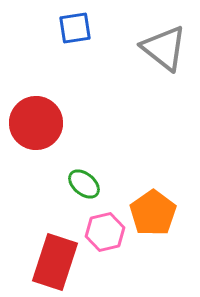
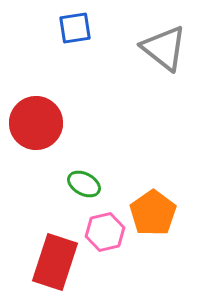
green ellipse: rotated 12 degrees counterclockwise
